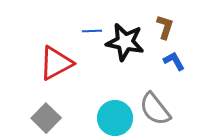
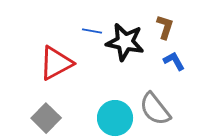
blue line: rotated 12 degrees clockwise
